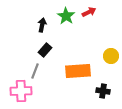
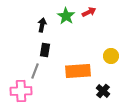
black rectangle: rotated 32 degrees counterclockwise
black cross: rotated 32 degrees clockwise
